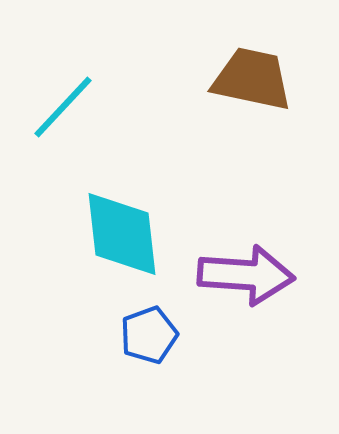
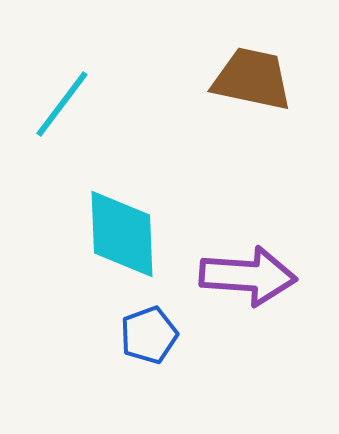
cyan line: moved 1 px left, 3 px up; rotated 6 degrees counterclockwise
cyan diamond: rotated 4 degrees clockwise
purple arrow: moved 2 px right, 1 px down
